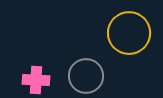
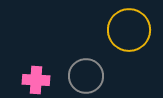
yellow circle: moved 3 px up
